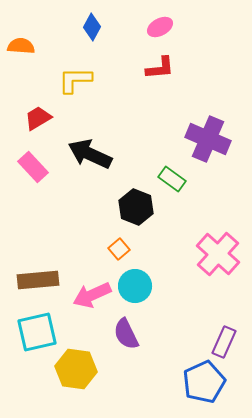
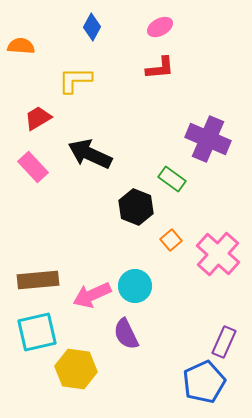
orange square: moved 52 px right, 9 px up
